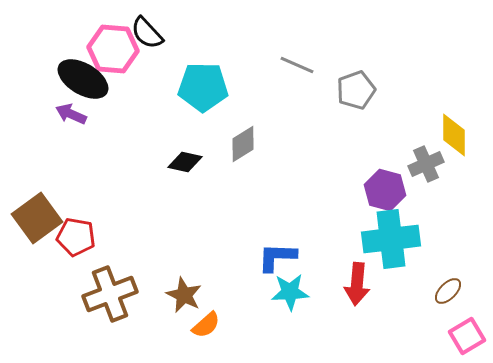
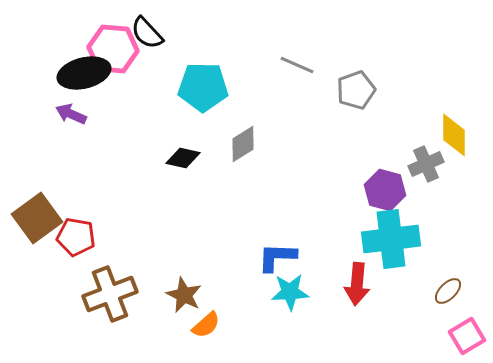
black ellipse: moved 1 px right, 6 px up; rotated 45 degrees counterclockwise
black diamond: moved 2 px left, 4 px up
